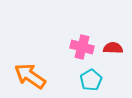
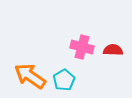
red semicircle: moved 2 px down
cyan pentagon: moved 27 px left
